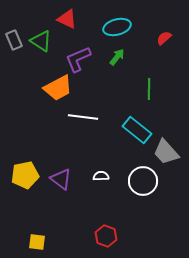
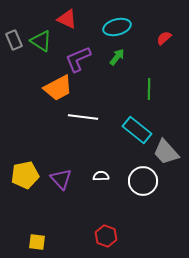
purple triangle: rotated 10 degrees clockwise
